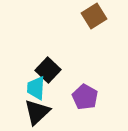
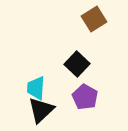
brown square: moved 3 px down
black square: moved 29 px right, 6 px up
black triangle: moved 4 px right, 2 px up
